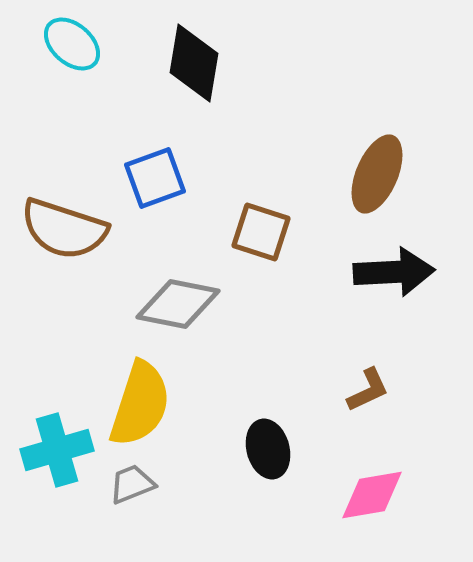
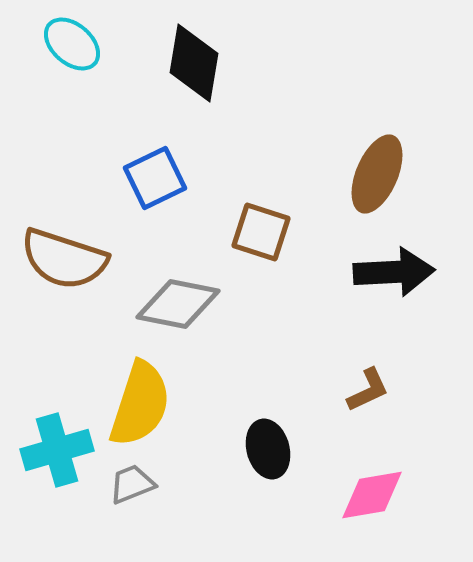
blue square: rotated 6 degrees counterclockwise
brown semicircle: moved 30 px down
